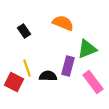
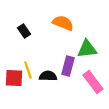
green triangle: rotated 15 degrees clockwise
yellow line: moved 1 px right, 2 px down
red square: moved 4 px up; rotated 24 degrees counterclockwise
